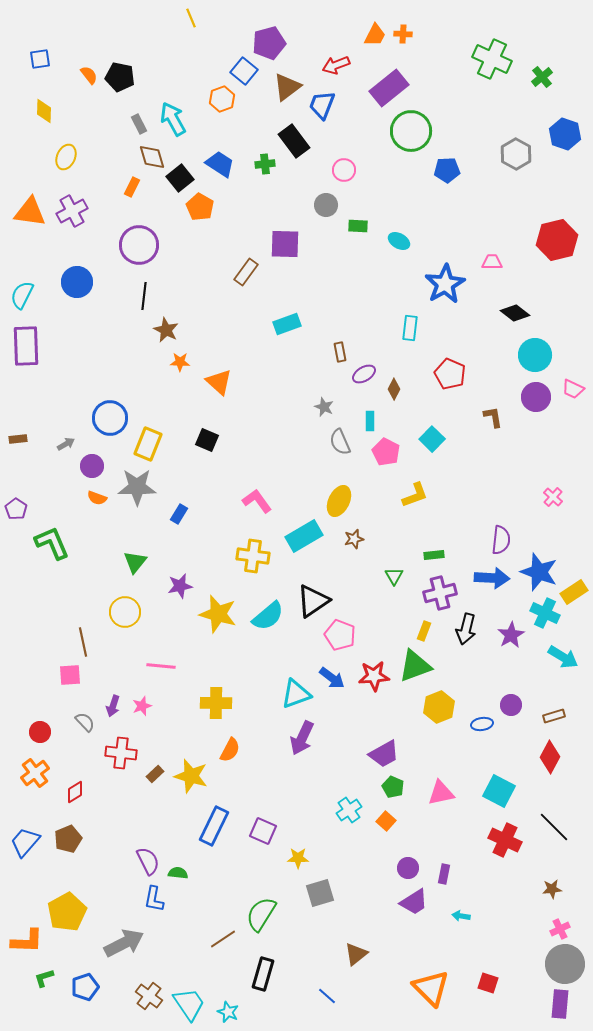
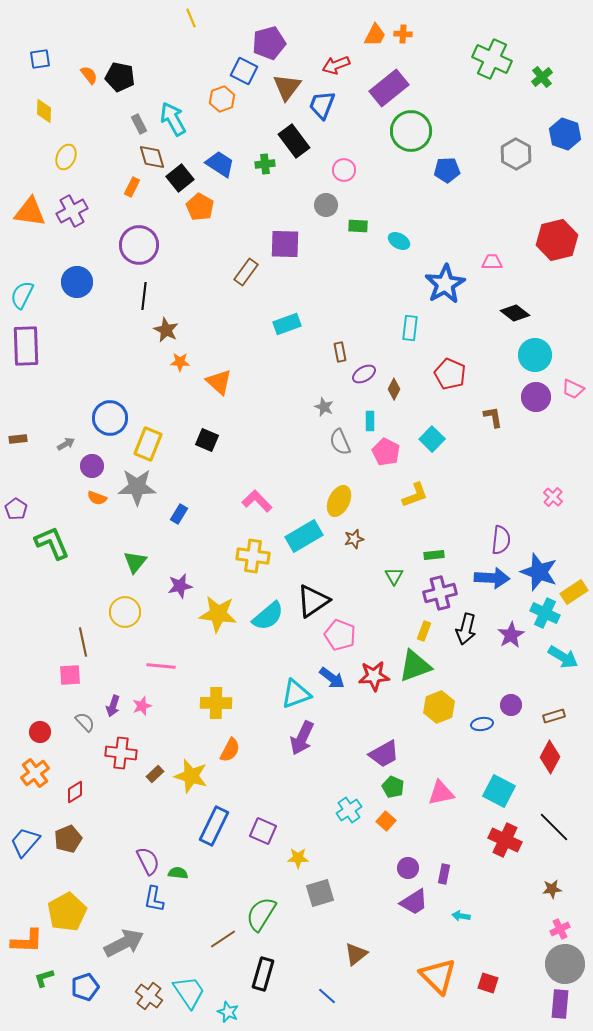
blue square at (244, 71): rotated 12 degrees counterclockwise
brown triangle at (287, 87): rotated 16 degrees counterclockwise
pink L-shape at (257, 501): rotated 8 degrees counterclockwise
yellow star at (218, 614): rotated 9 degrees counterclockwise
orange triangle at (431, 988): moved 7 px right, 12 px up
cyan trapezoid at (189, 1004): moved 12 px up
